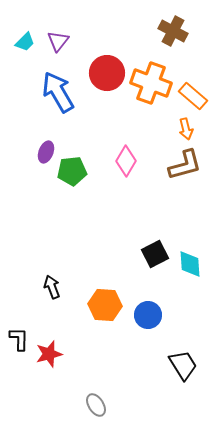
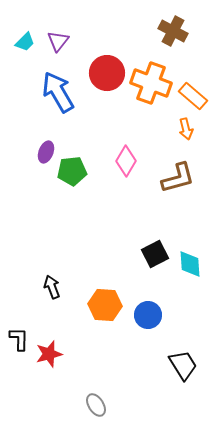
brown L-shape: moved 7 px left, 13 px down
